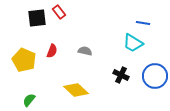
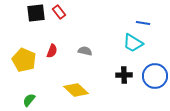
black square: moved 1 px left, 5 px up
black cross: moved 3 px right; rotated 28 degrees counterclockwise
